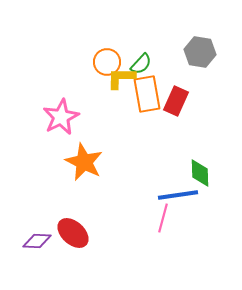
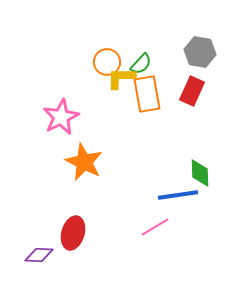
red rectangle: moved 16 px right, 10 px up
pink line: moved 8 px left, 9 px down; rotated 44 degrees clockwise
red ellipse: rotated 64 degrees clockwise
purple diamond: moved 2 px right, 14 px down
